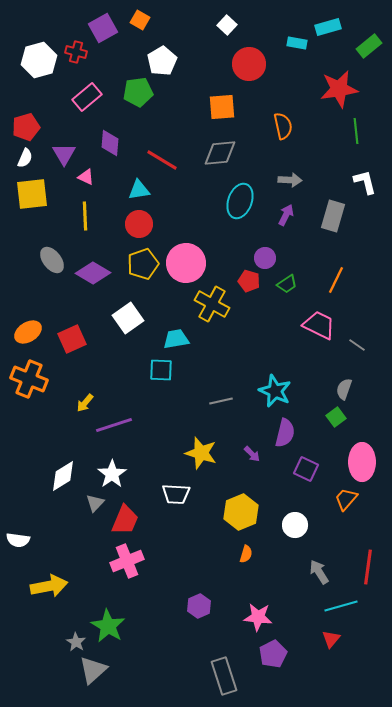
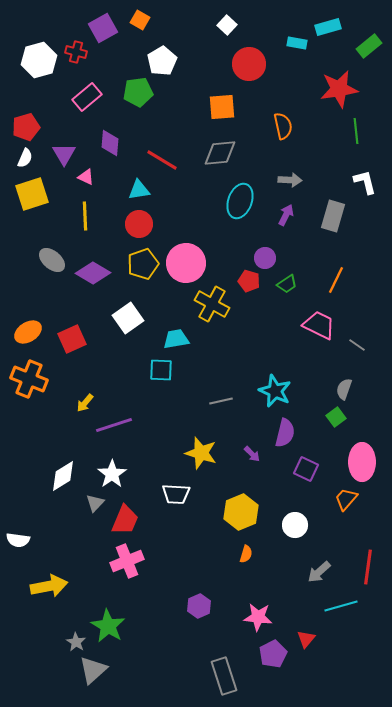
yellow square at (32, 194): rotated 12 degrees counterclockwise
gray ellipse at (52, 260): rotated 12 degrees counterclockwise
gray arrow at (319, 572): rotated 100 degrees counterclockwise
red triangle at (331, 639): moved 25 px left
